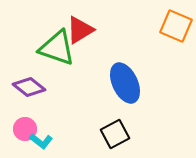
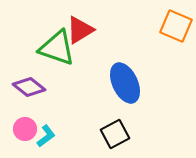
cyan L-shape: moved 5 px right, 5 px up; rotated 75 degrees counterclockwise
